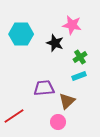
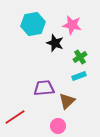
cyan hexagon: moved 12 px right, 10 px up; rotated 10 degrees counterclockwise
red line: moved 1 px right, 1 px down
pink circle: moved 4 px down
